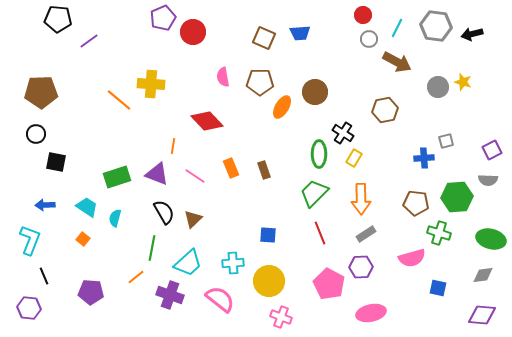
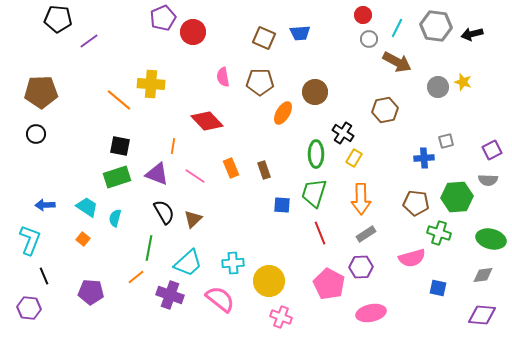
orange ellipse at (282, 107): moved 1 px right, 6 px down
green ellipse at (319, 154): moved 3 px left
black square at (56, 162): moved 64 px right, 16 px up
green trapezoid at (314, 193): rotated 28 degrees counterclockwise
blue square at (268, 235): moved 14 px right, 30 px up
green line at (152, 248): moved 3 px left
